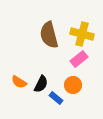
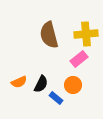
yellow cross: moved 4 px right; rotated 20 degrees counterclockwise
orange semicircle: rotated 56 degrees counterclockwise
